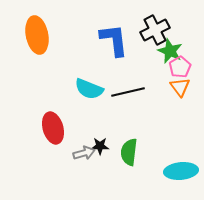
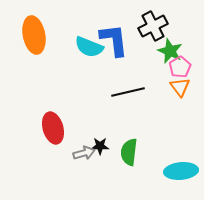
black cross: moved 2 px left, 4 px up
orange ellipse: moved 3 px left
cyan semicircle: moved 42 px up
